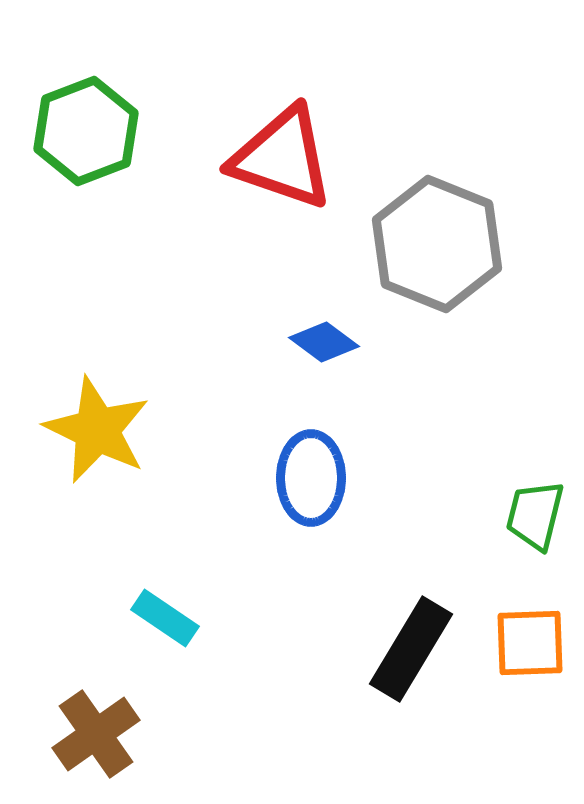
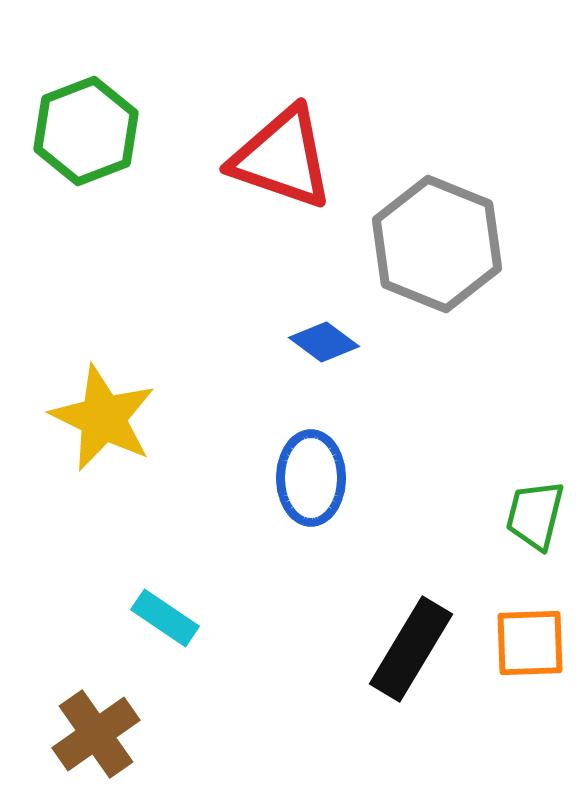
yellow star: moved 6 px right, 12 px up
